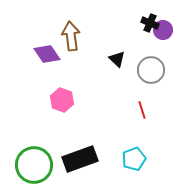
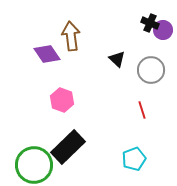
black rectangle: moved 12 px left, 12 px up; rotated 24 degrees counterclockwise
